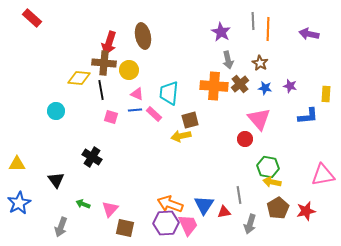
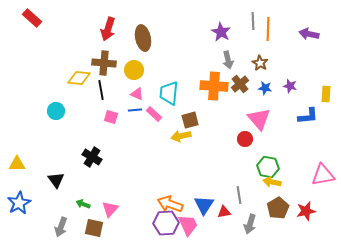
brown ellipse at (143, 36): moved 2 px down
red arrow at (109, 43): moved 1 px left, 14 px up
yellow circle at (129, 70): moved 5 px right
brown square at (125, 228): moved 31 px left
